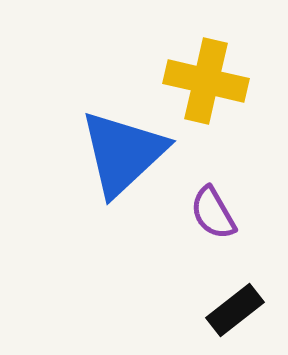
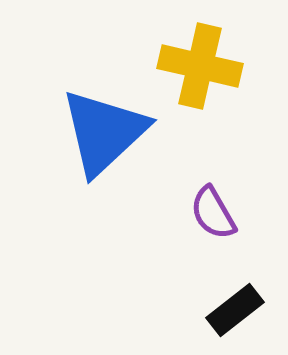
yellow cross: moved 6 px left, 15 px up
blue triangle: moved 19 px left, 21 px up
